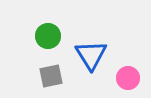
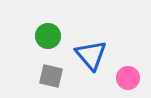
blue triangle: rotated 8 degrees counterclockwise
gray square: rotated 25 degrees clockwise
